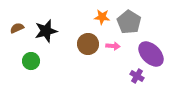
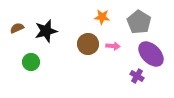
gray pentagon: moved 10 px right
green circle: moved 1 px down
